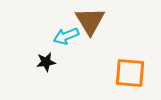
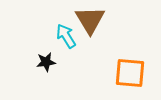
brown triangle: moved 1 px up
cyan arrow: rotated 80 degrees clockwise
